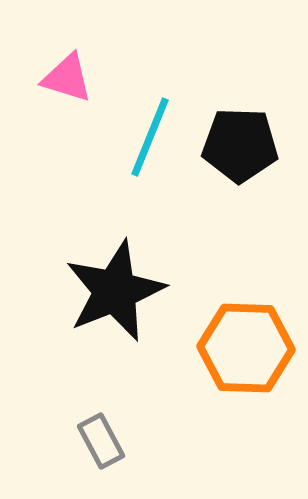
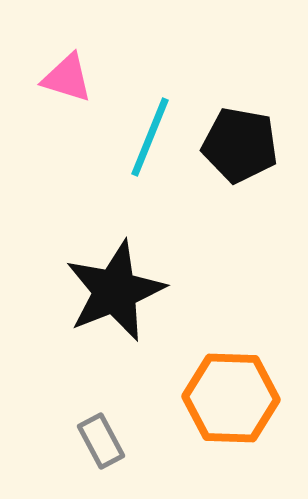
black pentagon: rotated 8 degrees clockwise
orange hexagon: moved 15 px left, 50 px down
